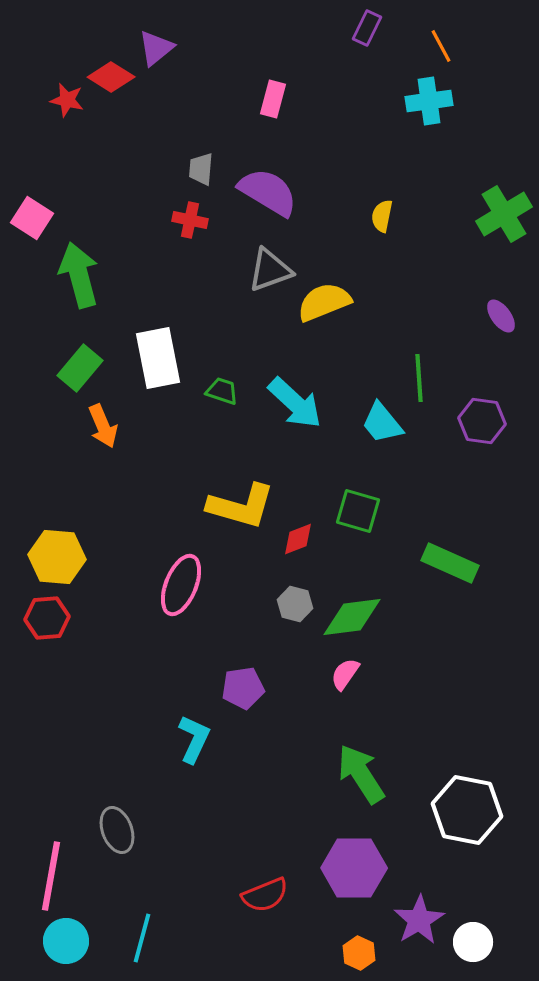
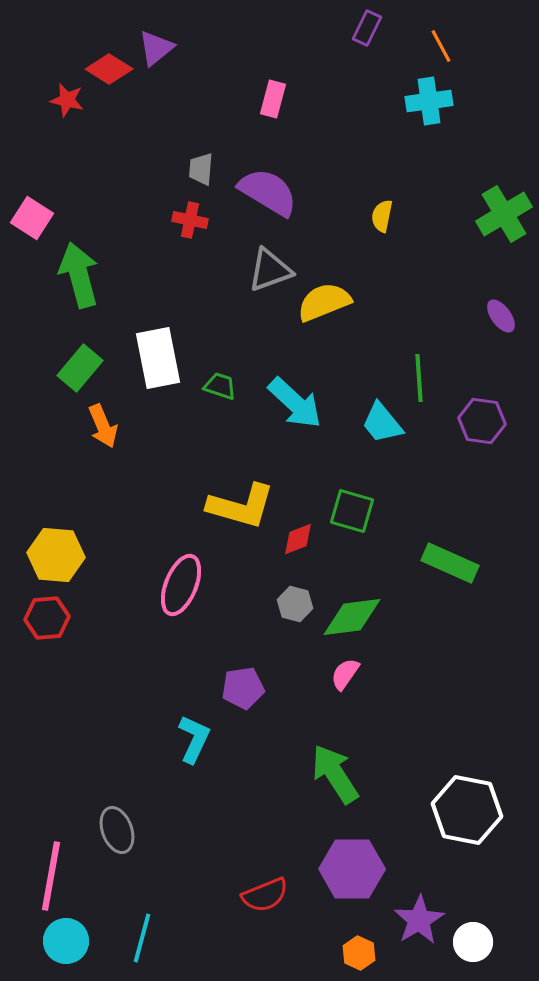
red diamond at (111, 77): moved 2 px left, 8 px up
green trapezoid at (222, 391): moved 2 px left, 5 px up
green square at (358, 511): moved 6 px left
yellow hexagon at (57, 557): moved 1 px left, 2 px up
green arrow at (361, 774): moved 26 px left
purple hexagon at (354, 868): moved 2 px left, 1 px down
